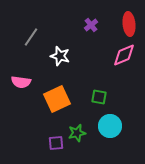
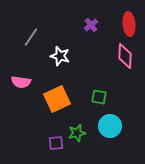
pink diamond: moved 1 px right, 1 px down; rotated 65 degrees counterclockwise
